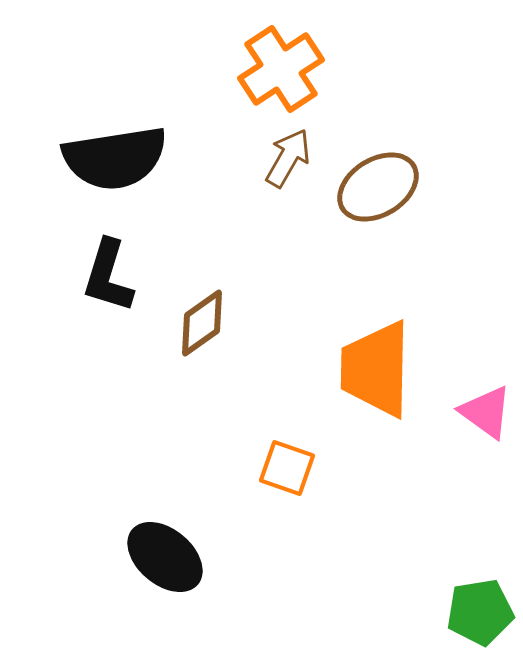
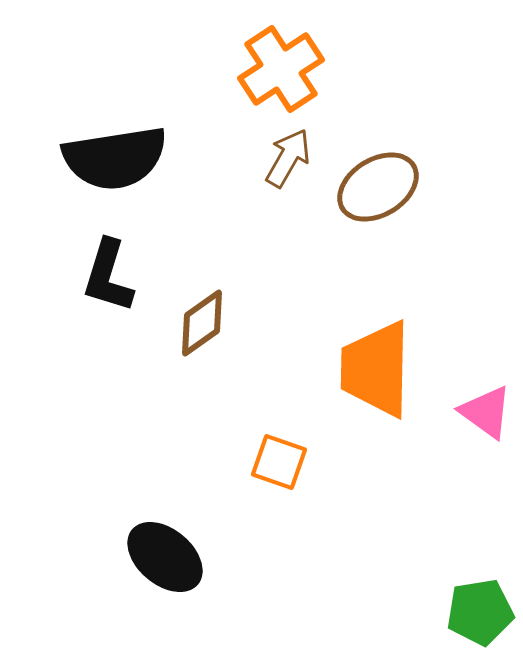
orange square: moved 8 px left, 6 px up
